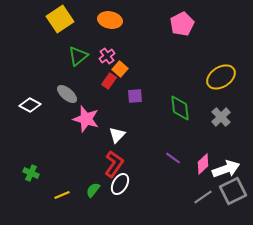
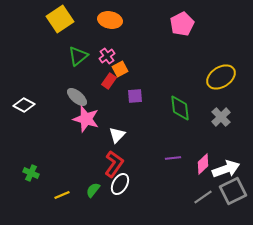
orange square: rotated 21 degrees clockwise
gray ellipse: moved 10 px right, 3 px down
white diamond: moved 6 px left
purple line: rotated 42 degrees counterclockwise
